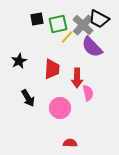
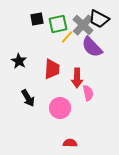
black star: rotated 14 degrees counterclockwise
